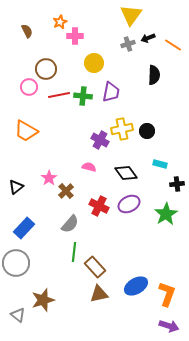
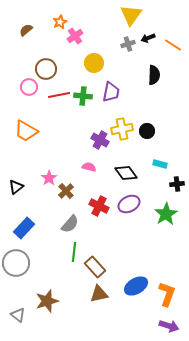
brown semicircle: moved 1 px left, 1 px up; rotated 104 degrees counterclockwise
pink cross: rotated 35 degrees counterclockwise
brown star: moved 4 px right, 1 px down
